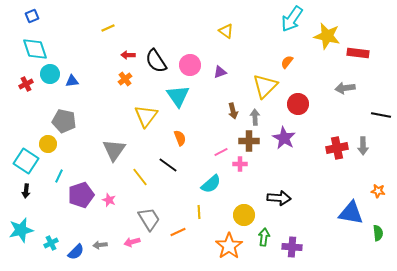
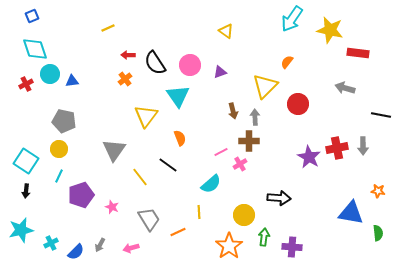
yellow star at (327, 36): moved 3 px right, 6 px up
black semicircle at (156, 61): moved 1 px left, 2 px down
gray arrow at (345, 88): rotated 24 degrees clockwise
purple star at (284, 138): moved 25 px right, 19 px down
yellow circle at (48, 144): moved 11 px right, 5 px down
pink cross at (240, 164): rotated 32 degrees counterclockwise
pink star at (109, 200): moved 3 px right, 7 px down
pink arrow at (132, 242): moved 1 px left, 6 px down
gray arrow at (100, 245): rotated 56 degrees counterclockwise
